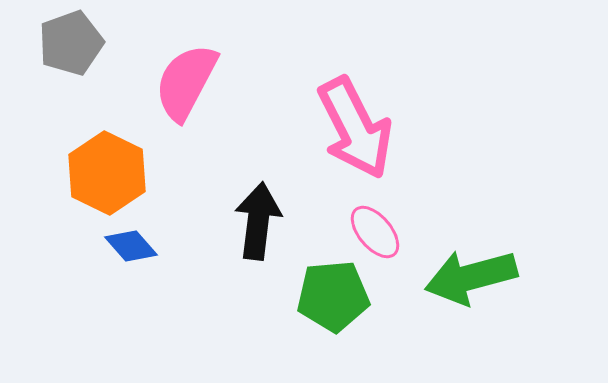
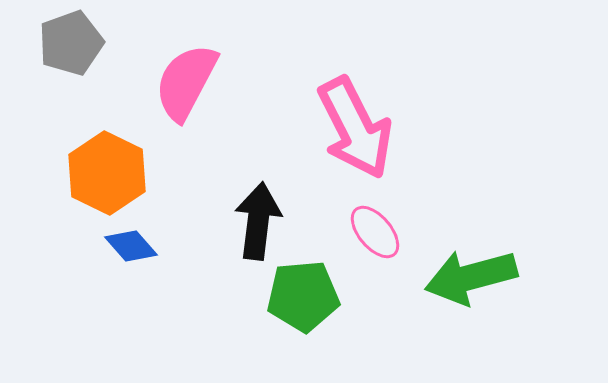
green pentagon: moved 30 px left
